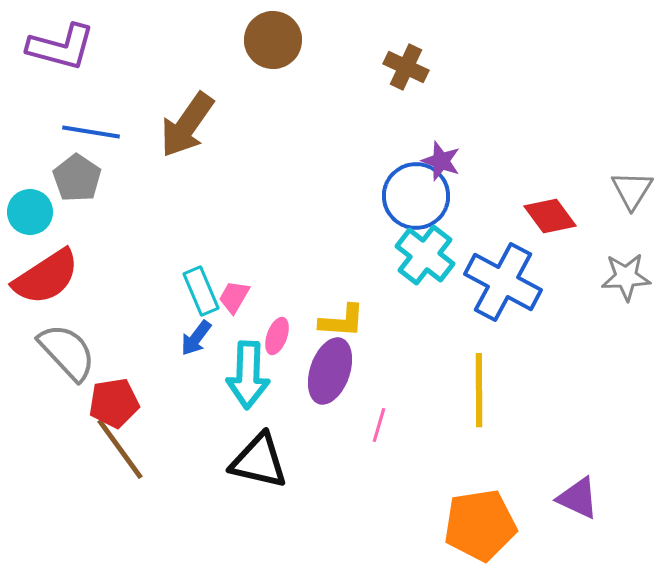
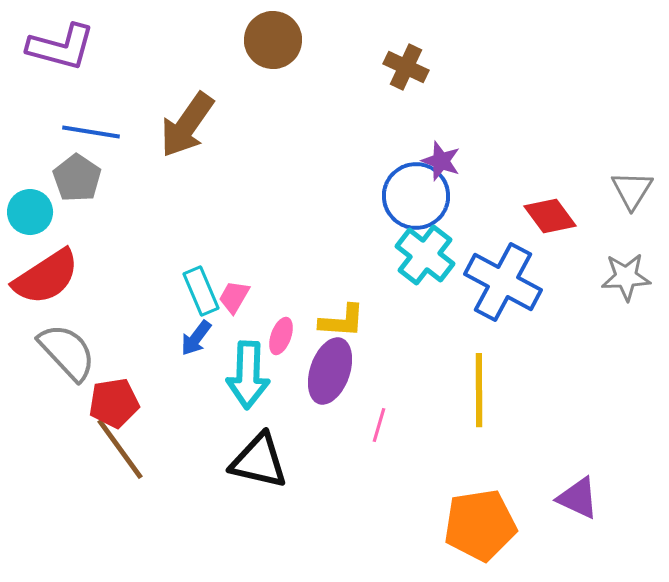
pink ellipse: moved 4 px right
